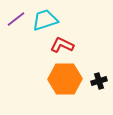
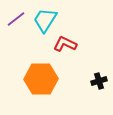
cyan trapezoid: rotated 40 degrees counterclockwise
red L-shape: moved 3 px right, 1 px up
orange hexagon: moved 24 px left
